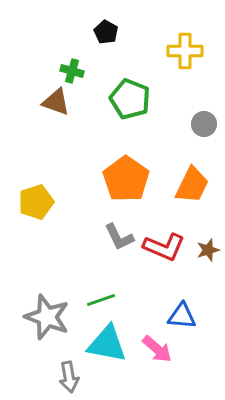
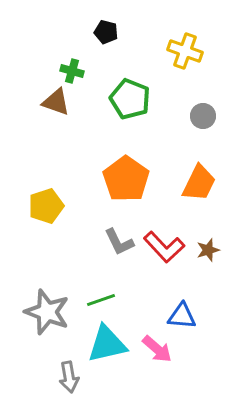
black pentagon: rotated 15 degrees counterclockwise
yellow cross: rotated 20 degrees clockwise
gray circle: moved 1 px left, 8 px up
orange trapezoid: moved 7 px right, 2 px up
yellow pentagon: moved 10 px right, 4 px down
gray L-shape: moved 5 px down
red L-shape: rotated 24 degrees clockwise
gray star: moved 5 px up
cyan triangle: rotated 24 degrees counterclockwise
